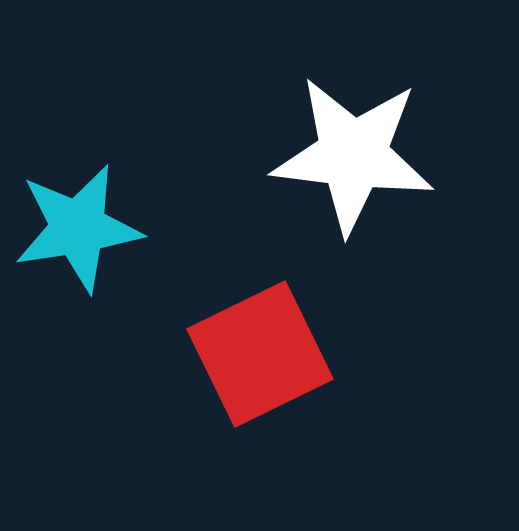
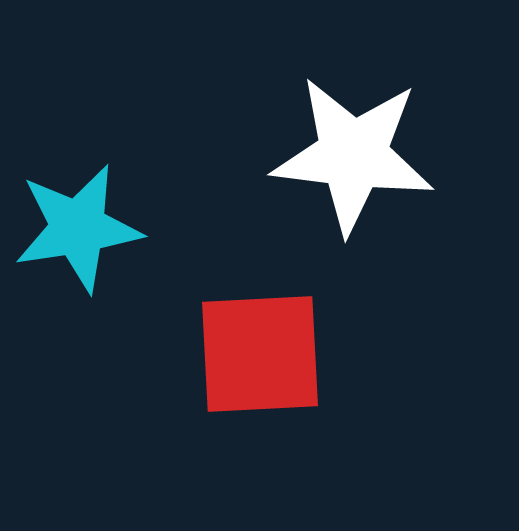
red square: rotated 23 degrees clockwise
